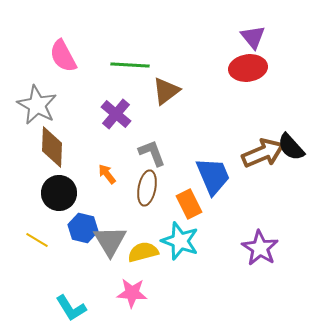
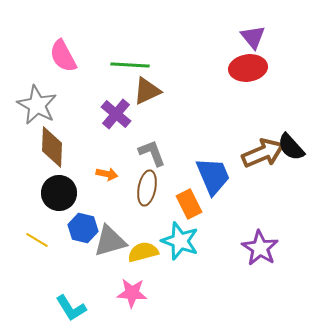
brown triangle: moved 19 px left; rotated 12 degrees clockwise
orange arrow: rotated 140 degrees clockwise
gray triangle: rotated 45 degrees clockwise
